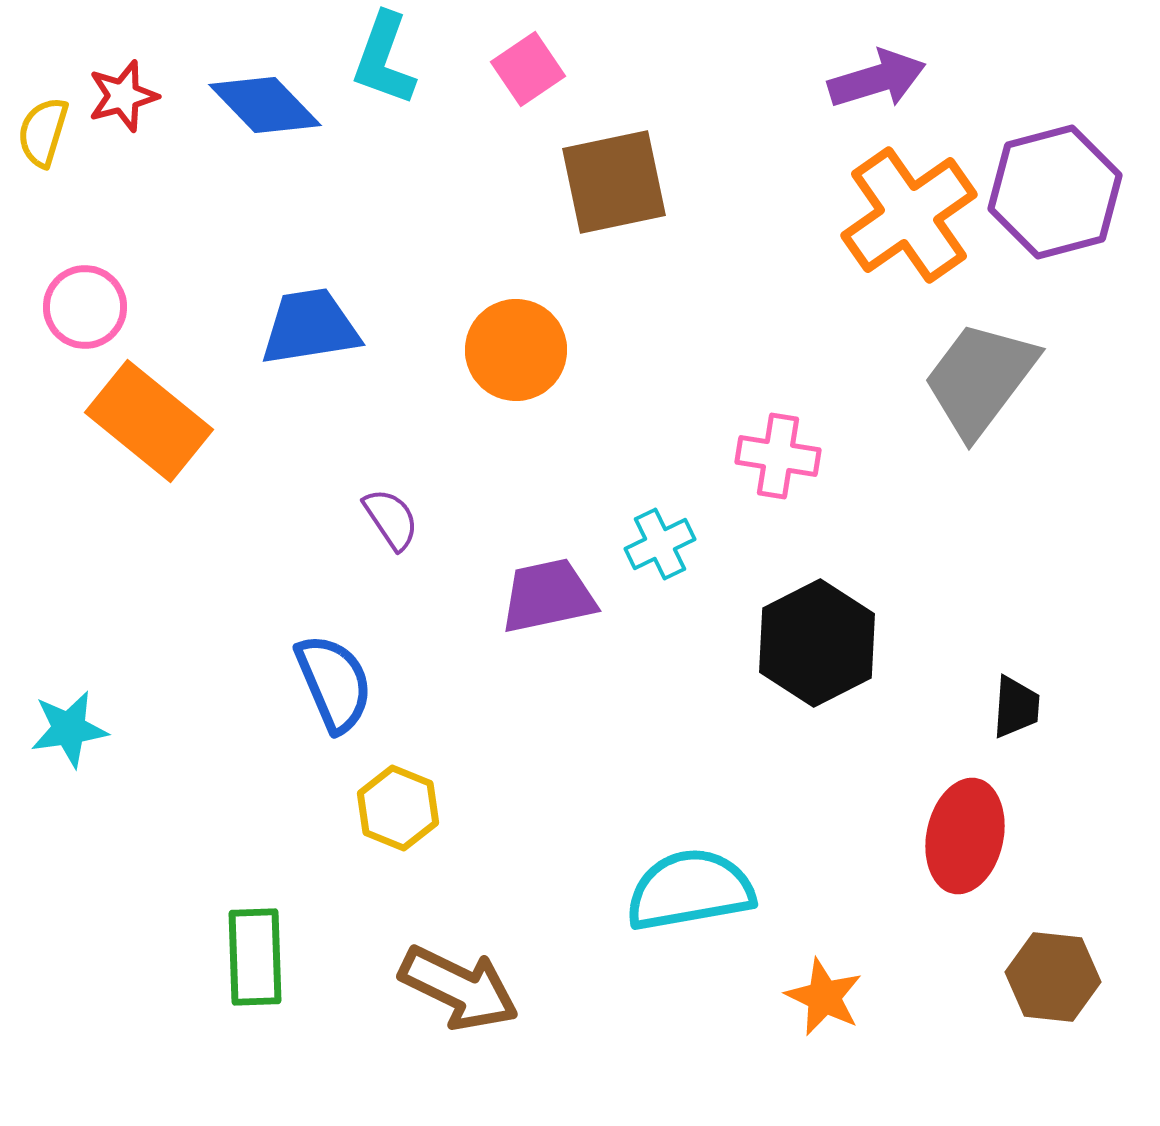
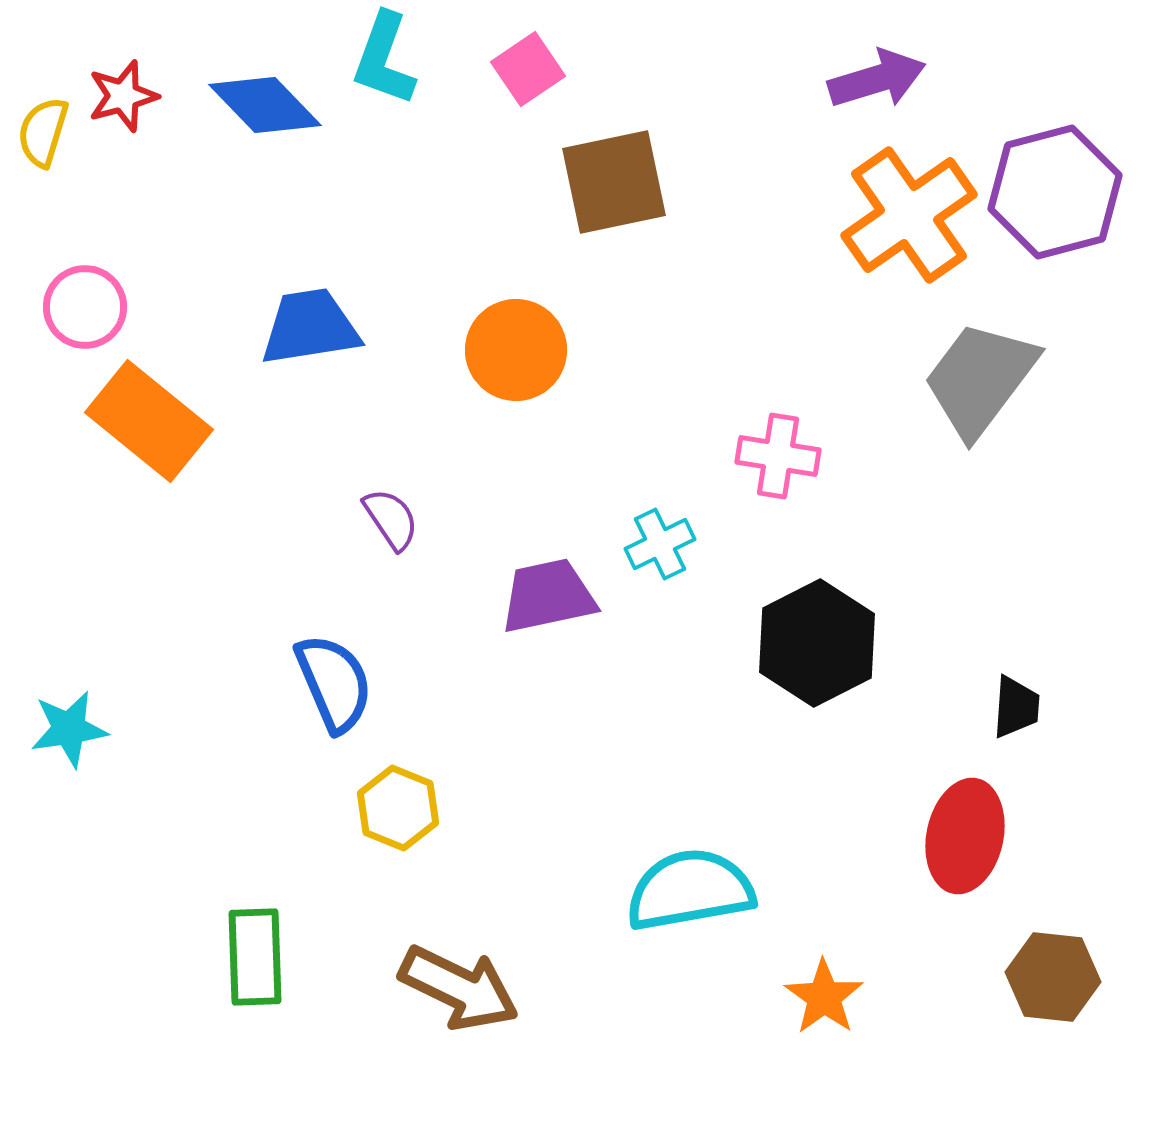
orange star: rotated 10 degrees clockwise
